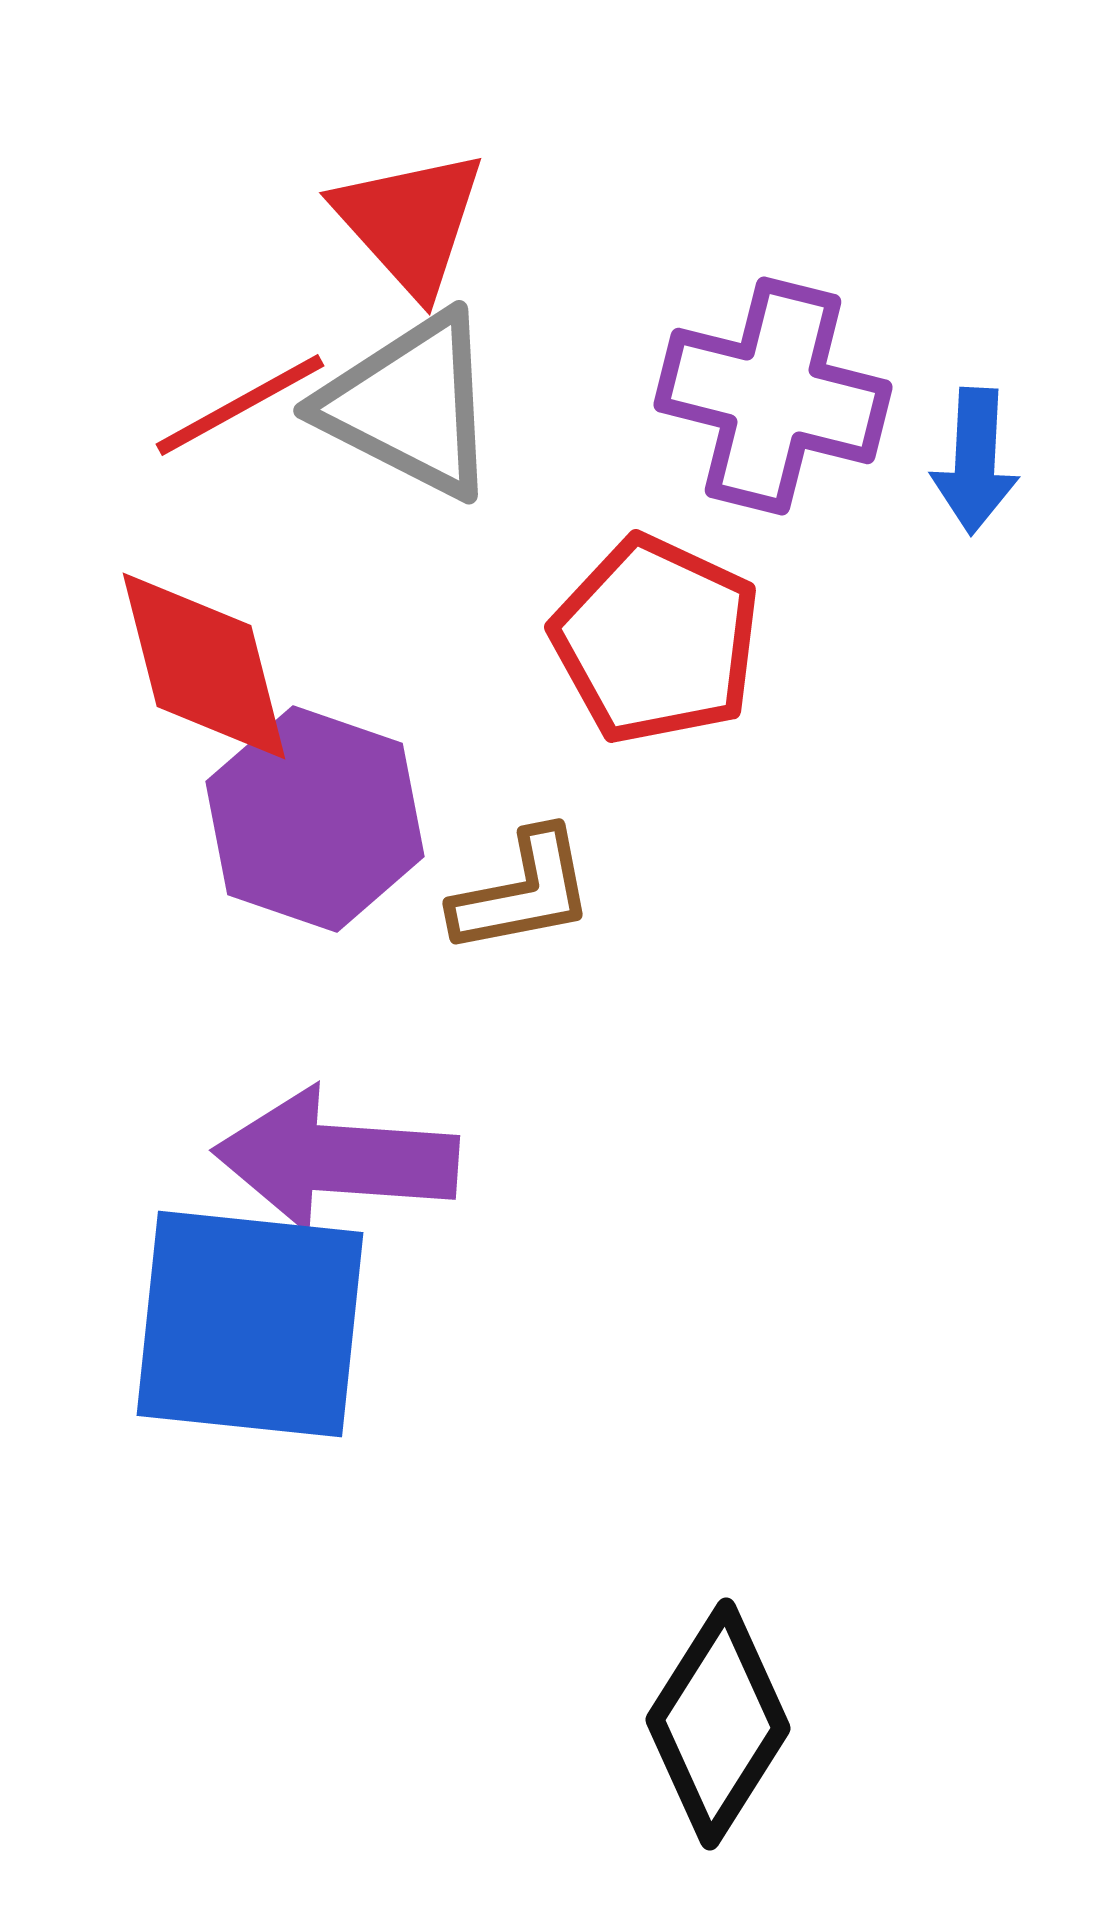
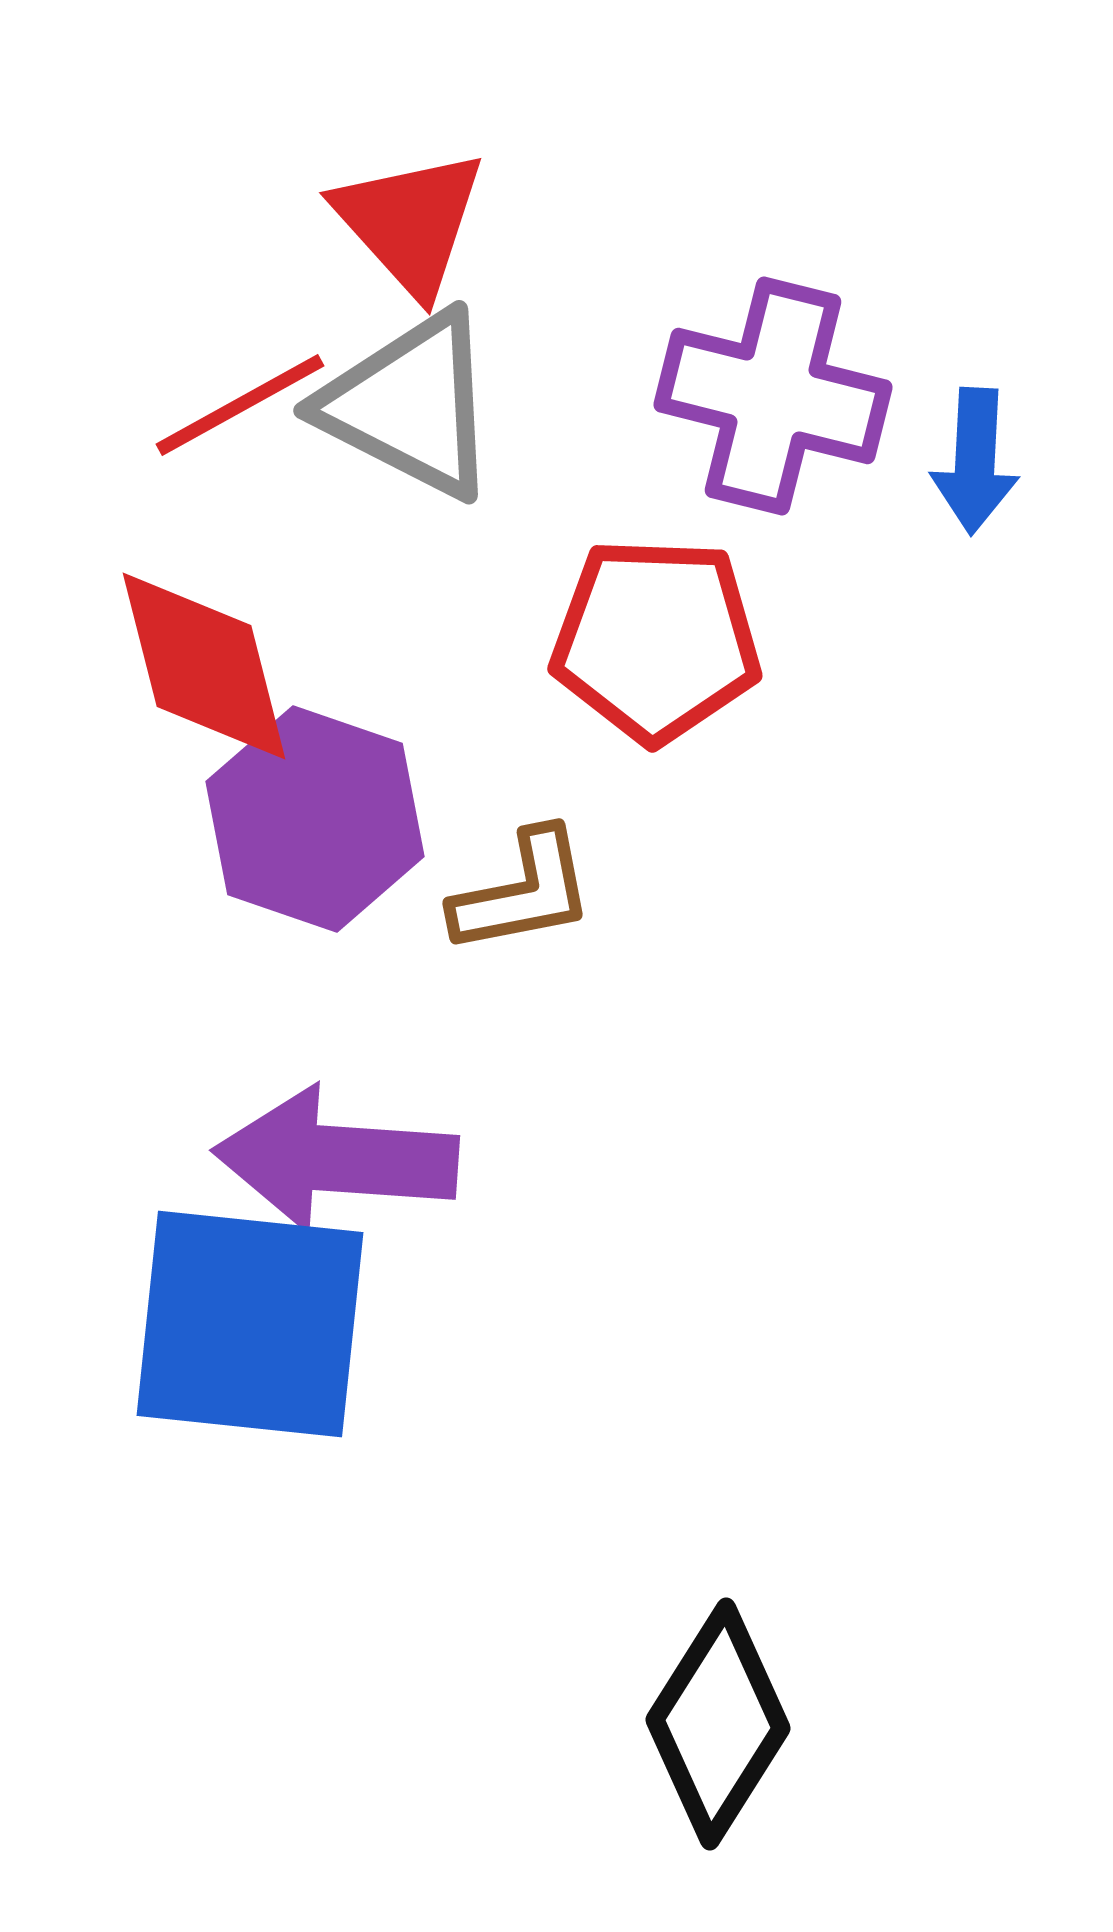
red pentagon: rotated 23 degrees counterclockwise
